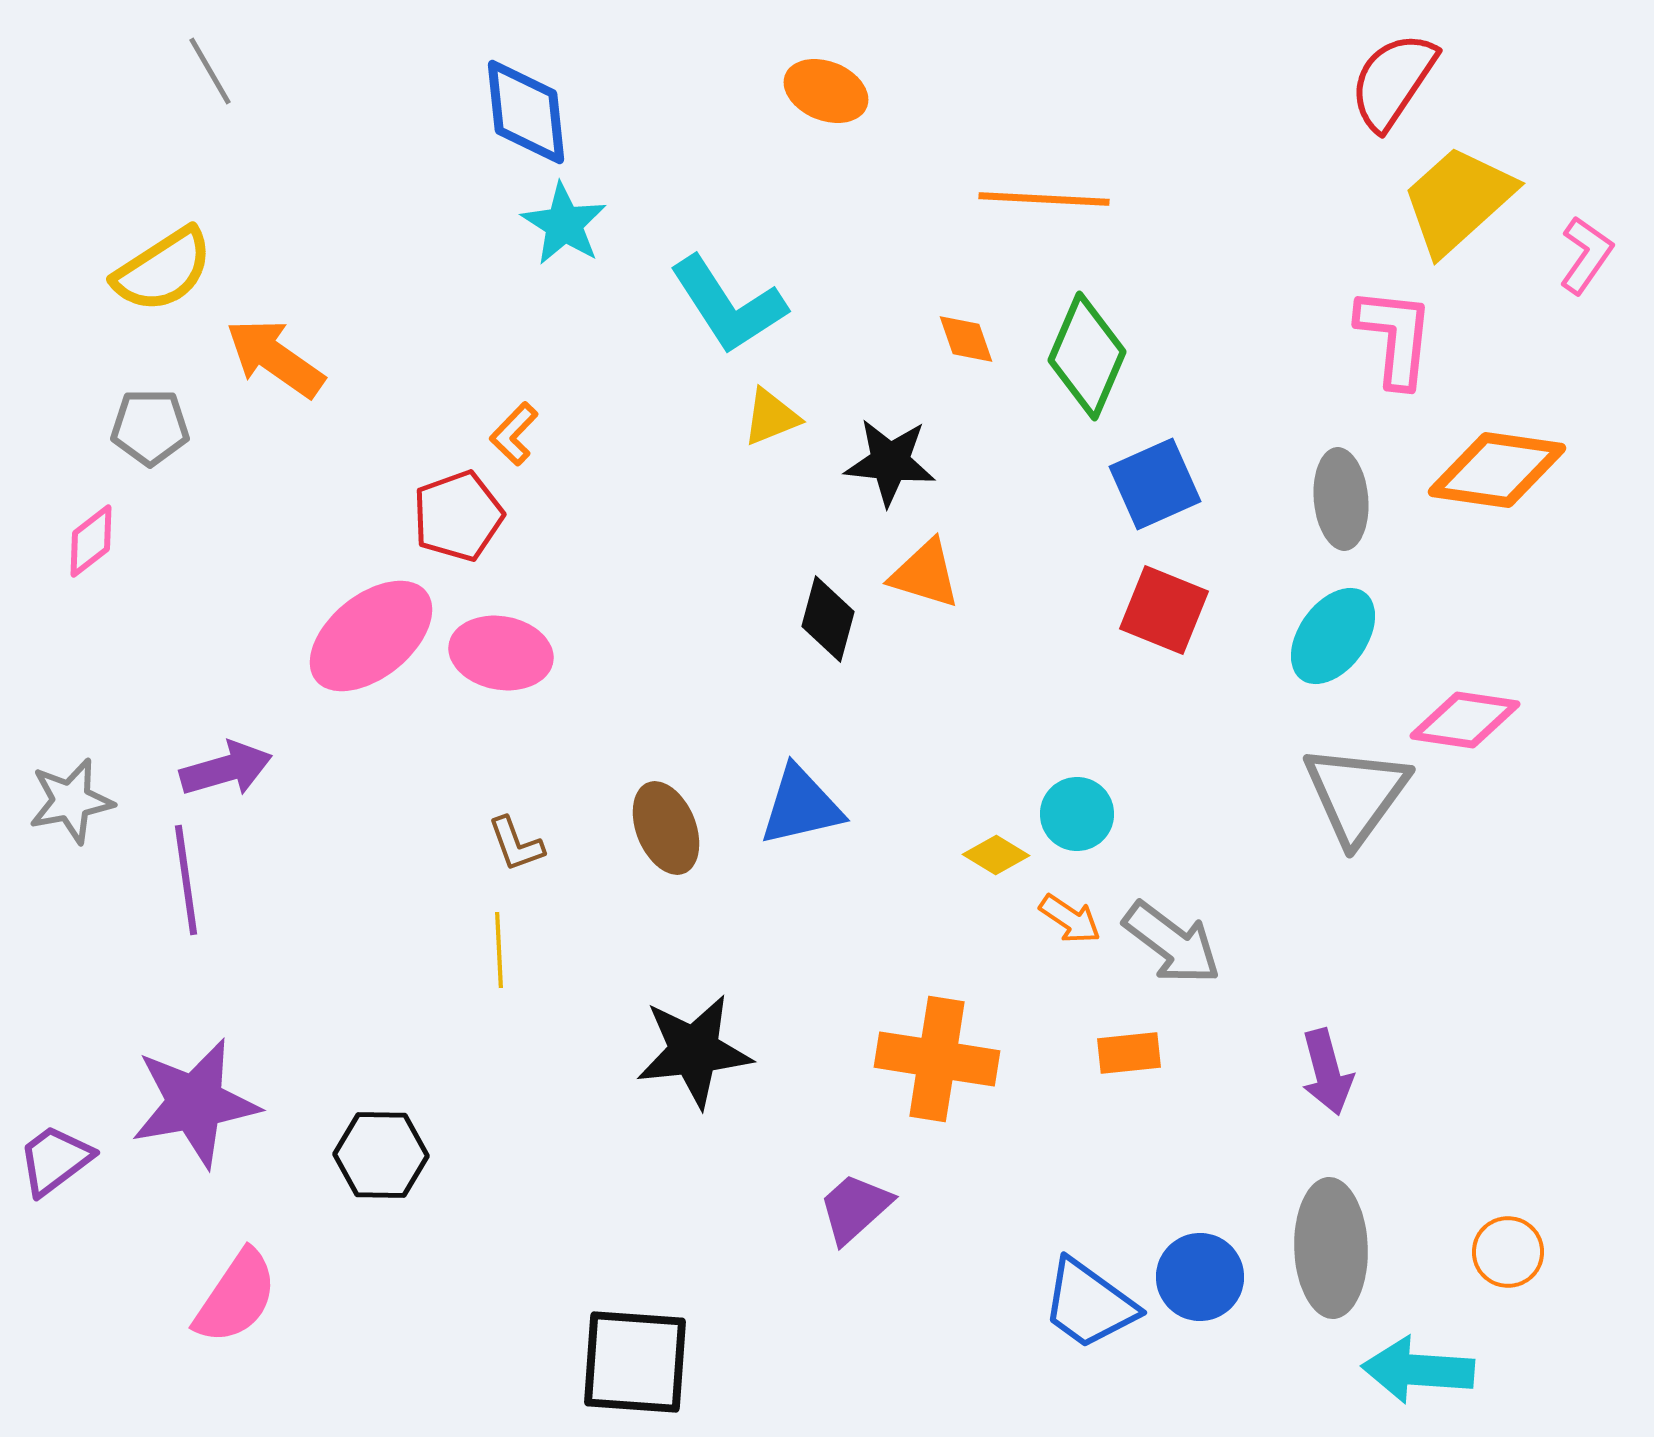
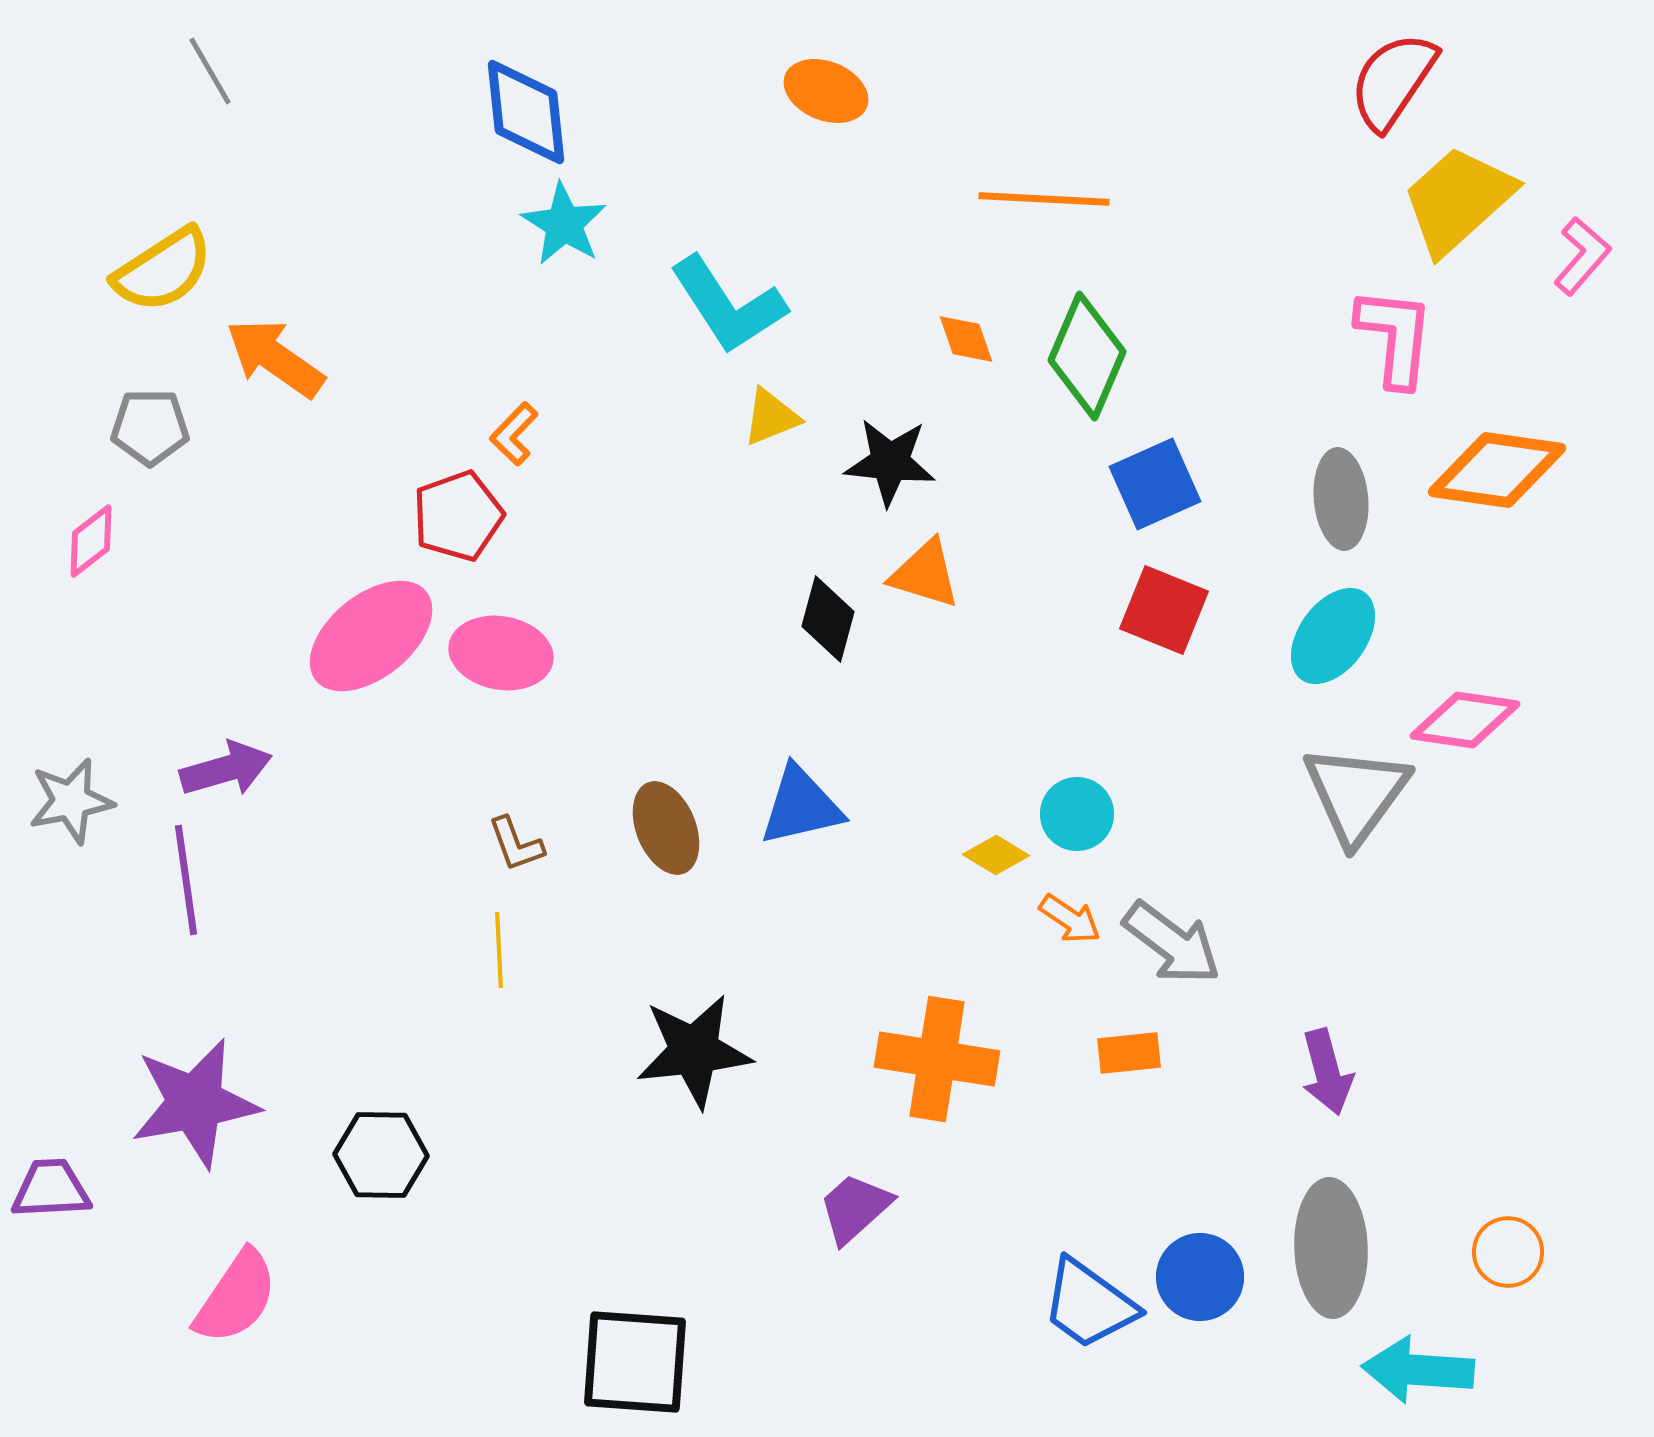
pink L-shape at (1586, 255): moved 4 px left, 1 px down; rotated 6 degrees clockwise
purple trapezoid at (55, 1160): moved 4 px left, 29 px down; rotated 34 degrees clockwise
